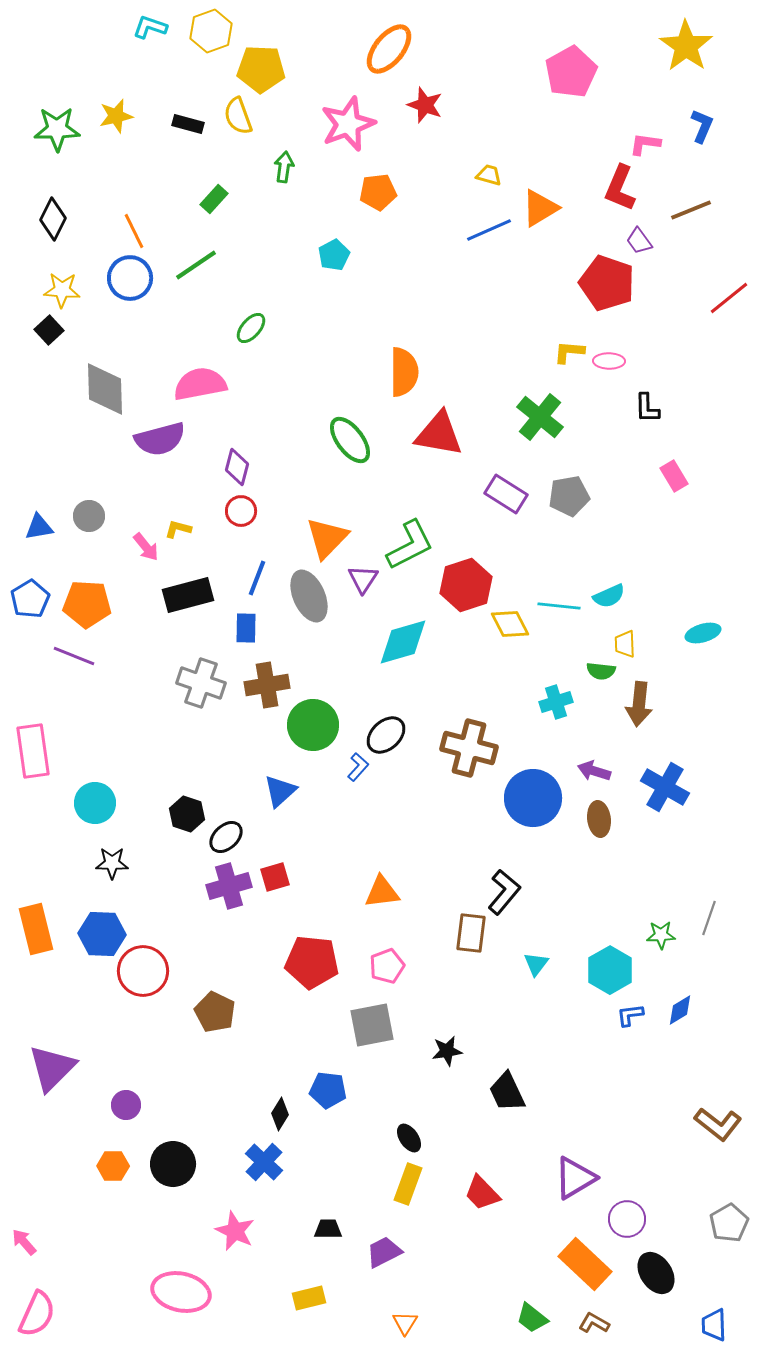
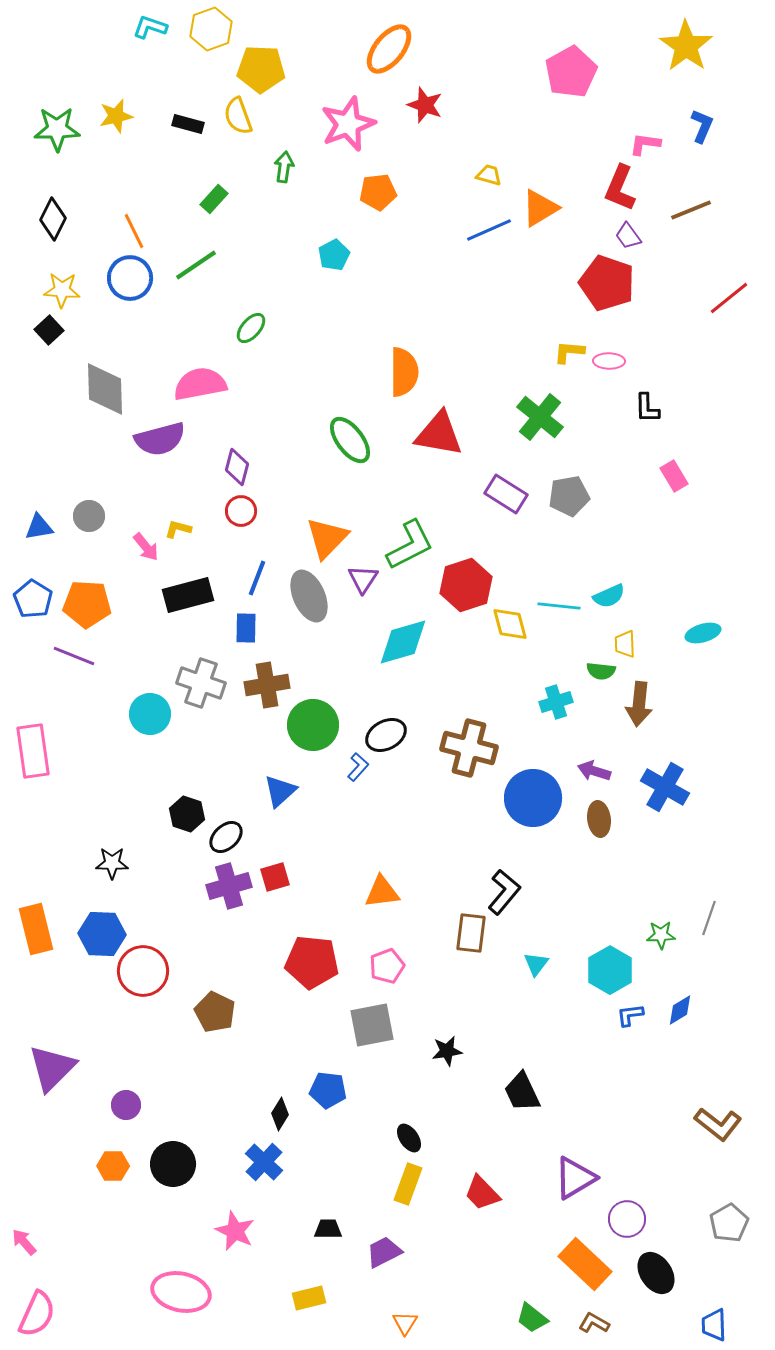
yellow hexagon at (211, 31): moved 2 px up
purple trapezoid at (639, 241): moved 11 px left, 5 px up
blue pentagon at (30, 599): moved 3 px right; rotated 9 degrees counterclockwise
yellow diamond at (510, 624): rotated 12 degrees clockwise
black ellipse at (386, 735): rotated 15 degrees clockwise
cyan circle at (95, 803): moved 55 px right, 89 px up
black trapezoid at (507, 1092): moved 15 px right
